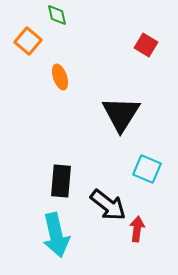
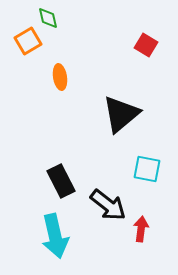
green diamond: moved 9 px left, 3 px down
orange square: rotated 20 degrees clockwise
orange ellipse: rotated 10 degrees clockwise
black triangle: rotated 18 degrees clockwise
cyan square: rotated 12 degrees counterclockwise
black rectangle: rotated 32 degrees counterclockwise
red arrow: moved 4 px right
cyan arrow: moved 1 px left, 1 px down
